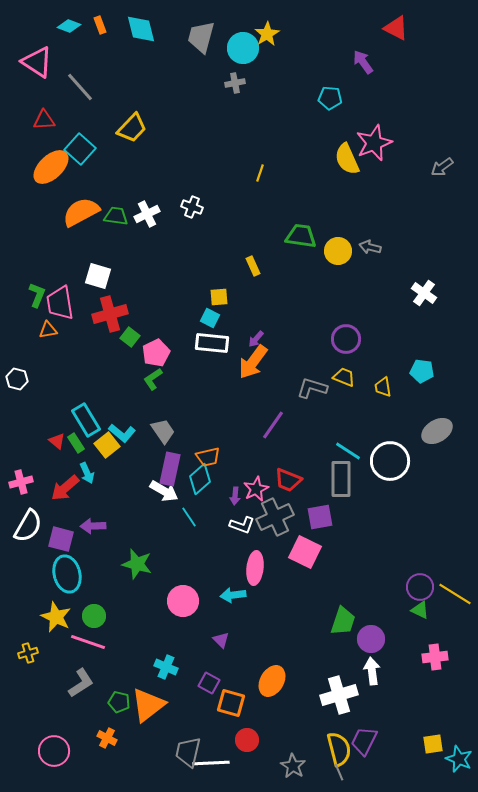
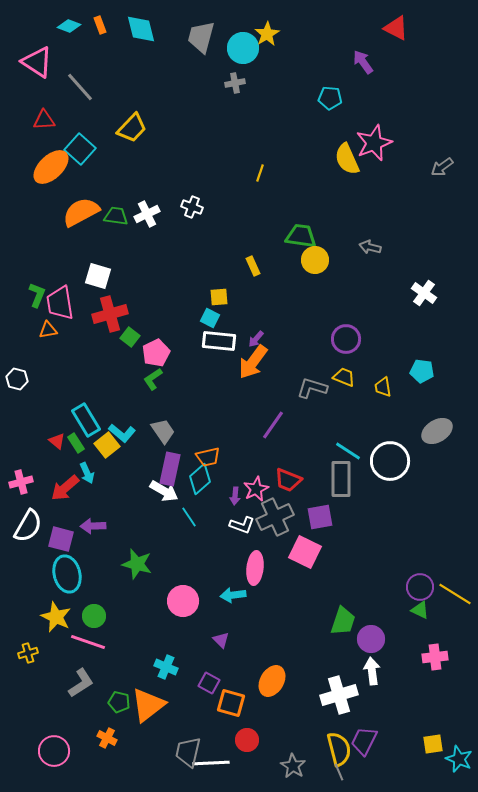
yellow circle at (338, 251): moved 23 px left, 9 px down
white rectangle at (212, 343): moved 7 px right, 2 px up
